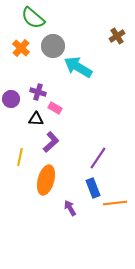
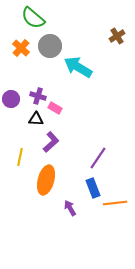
gray circle: moved 3 px left
purple cross: moved 4 px down
